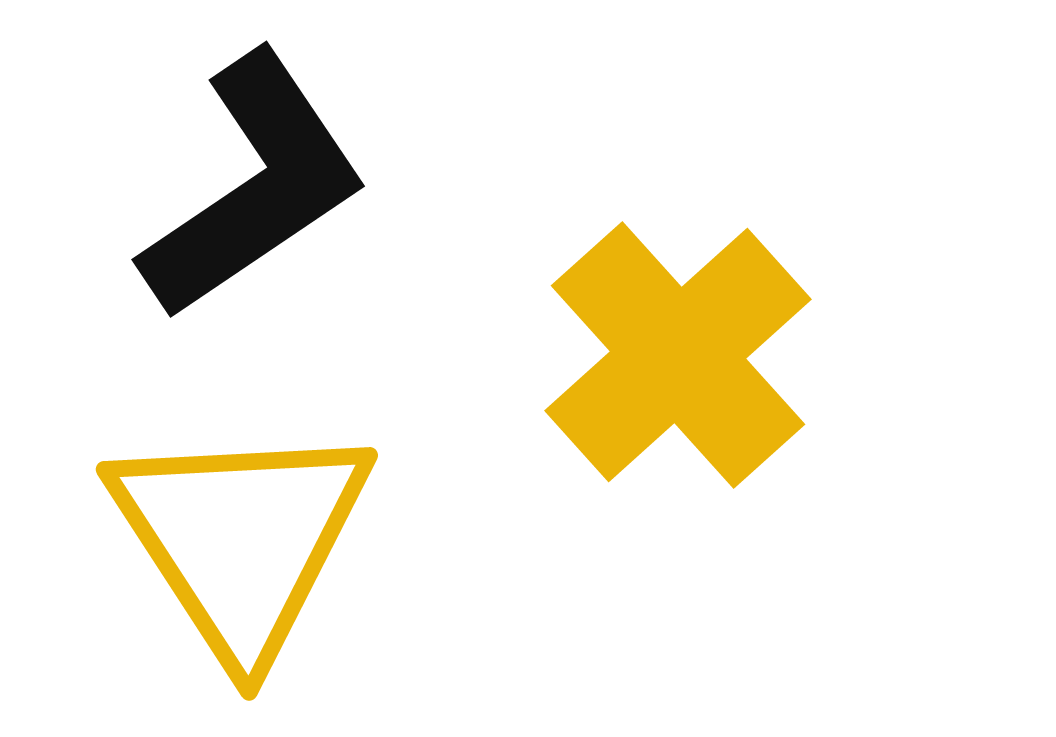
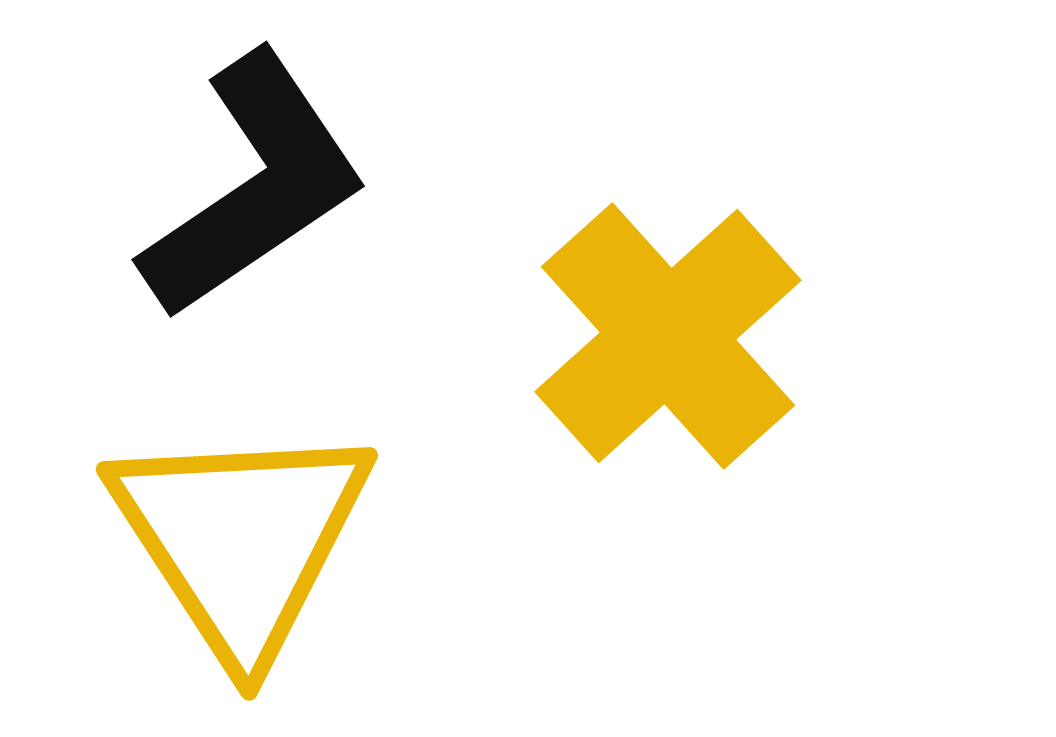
yellow cross: moved 10 px left, 19 px up
